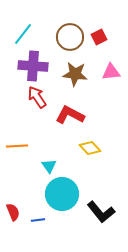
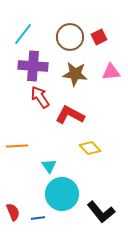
red arrow: moved 3 px right
blue line: moved 2 px up
